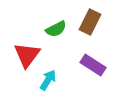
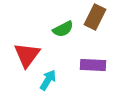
brown rectangle: moved 5 px right, 5 px up
green semicircle: moved 7 px right
purple rectangle: rotated 30 degrees counterclockwise
